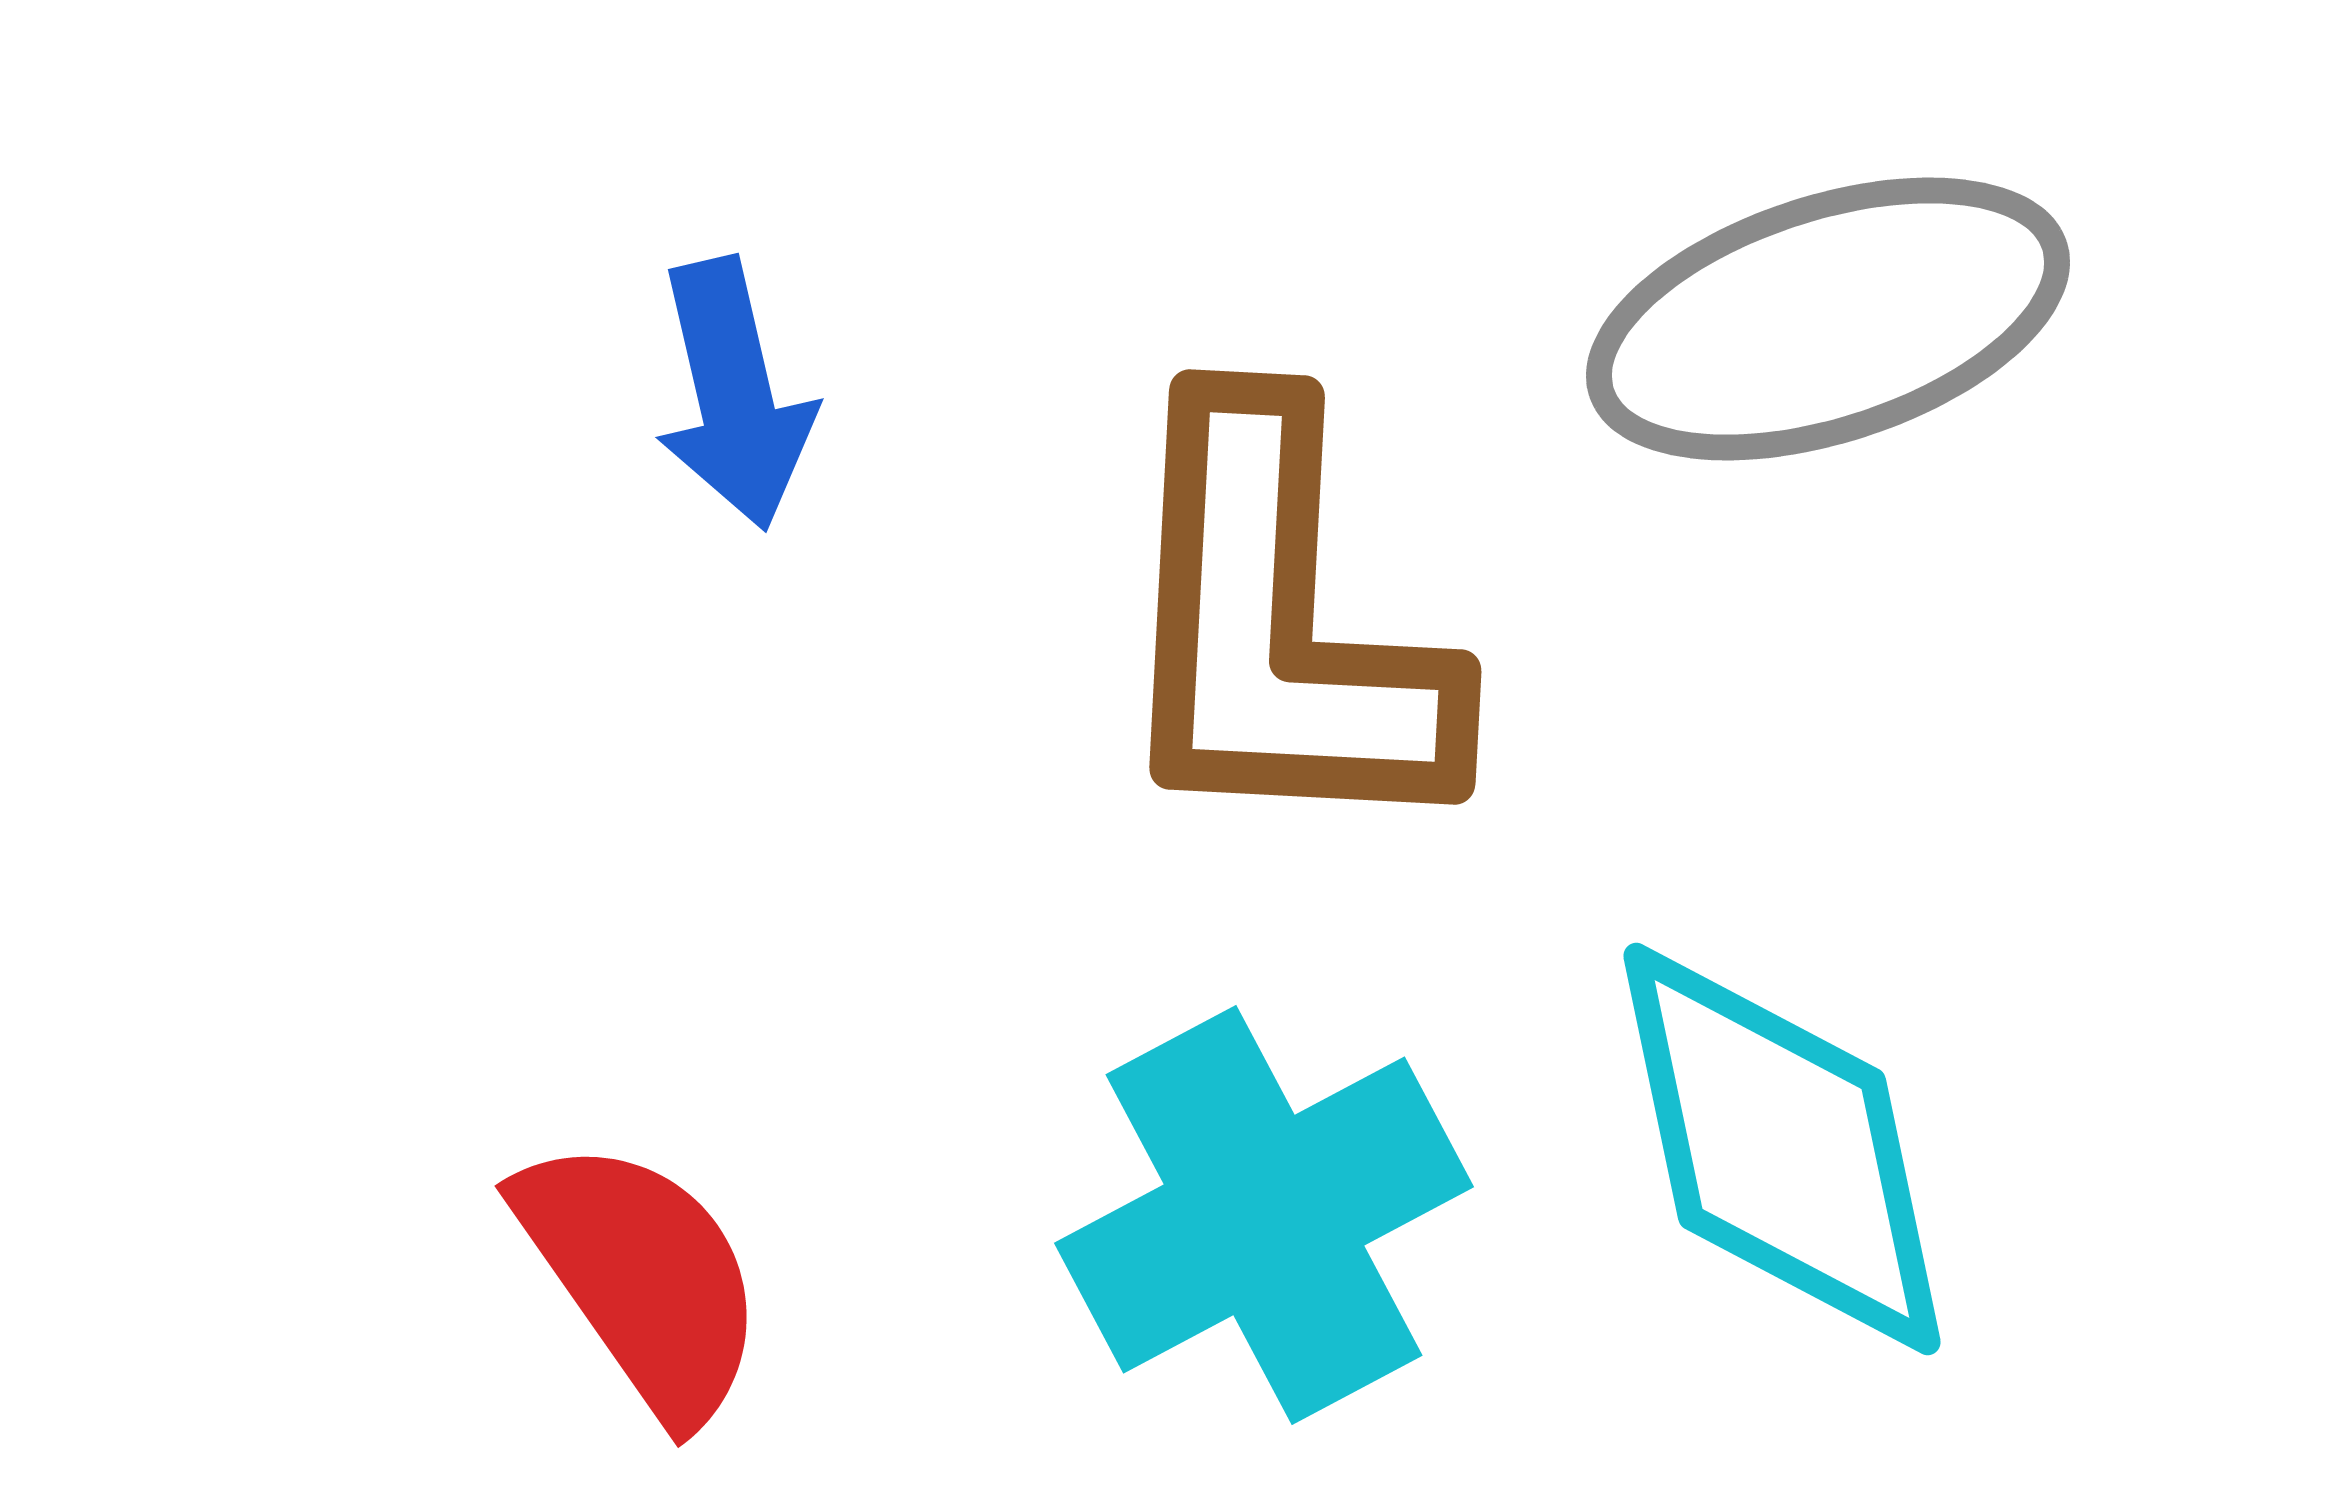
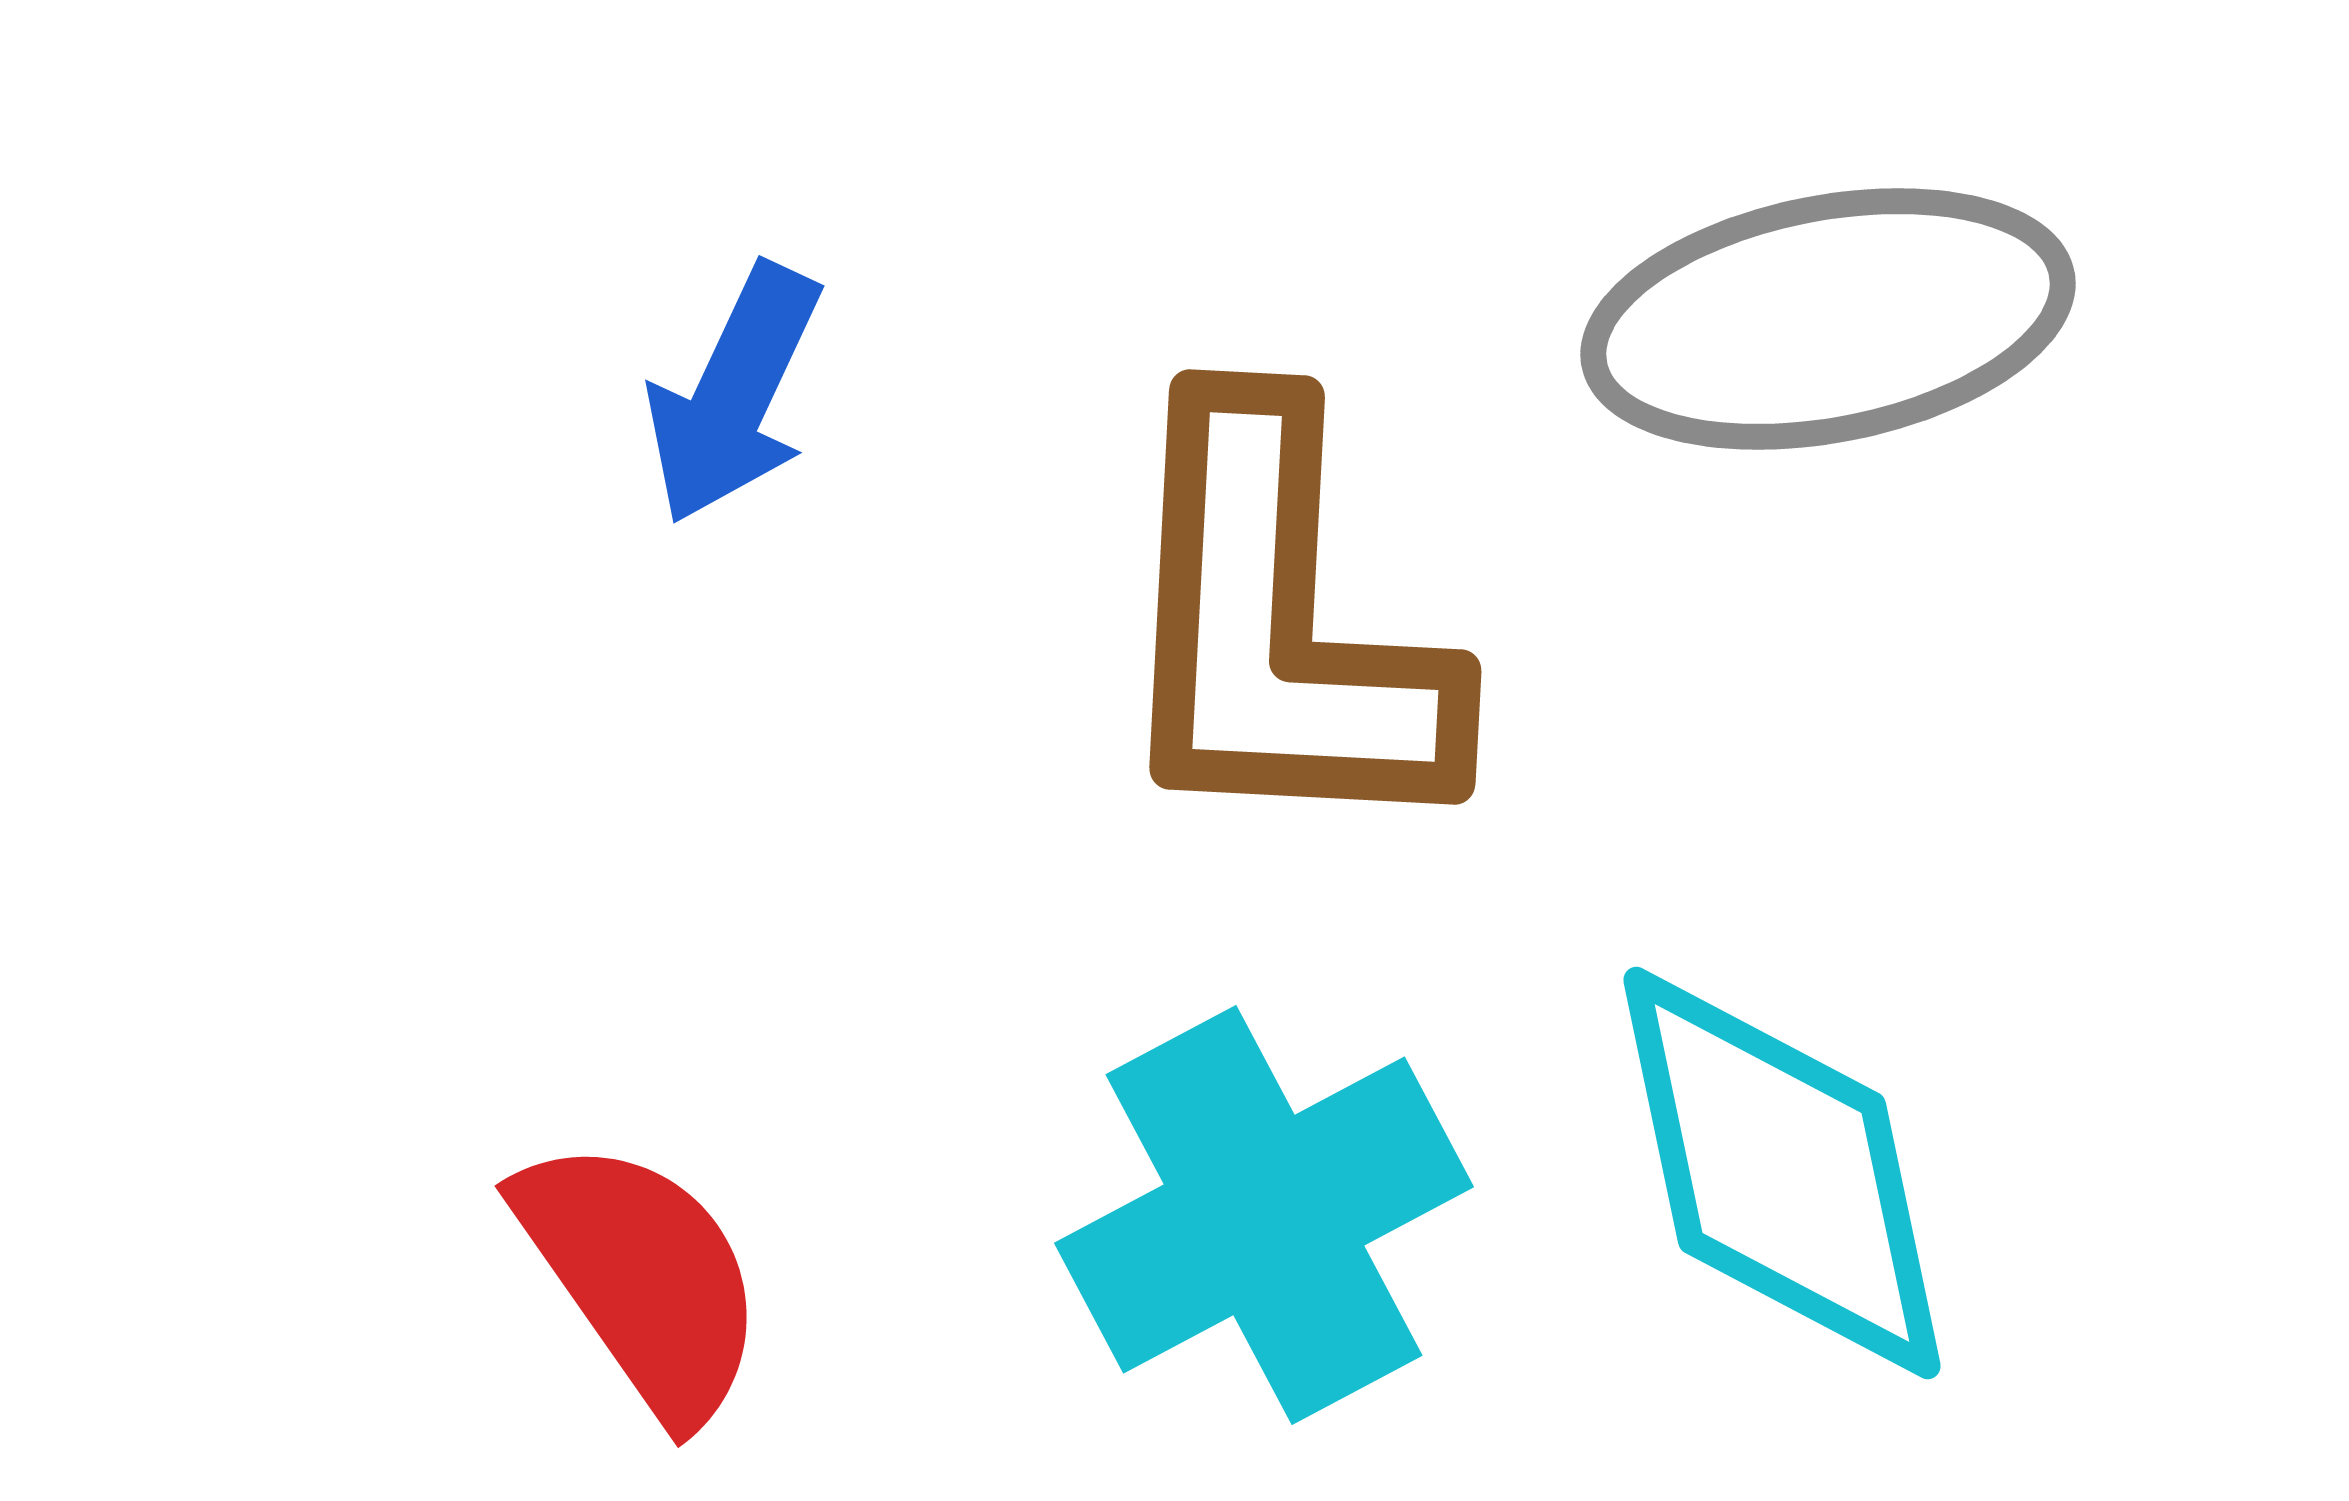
gray ellipse: rotated 7 degrees clockwise
blue arrow: rotated 38 degrees clockwise
cyan diamond: moved 24 px down
